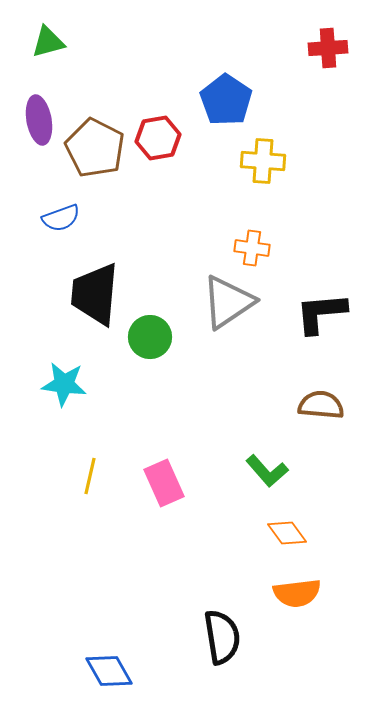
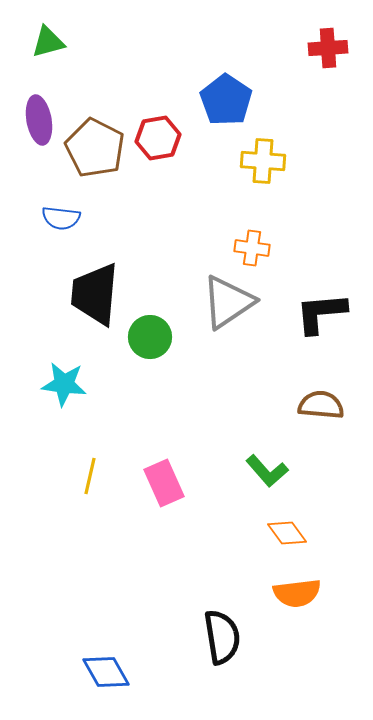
blue semicircle: rotated 27 degrees clockwise
blue diamond: moved 3 px left, 1 px down
